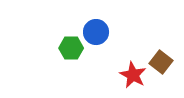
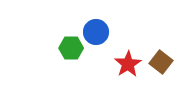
red star: moved 5 px left, 11 px up; rotated 12 degrees clockwise
